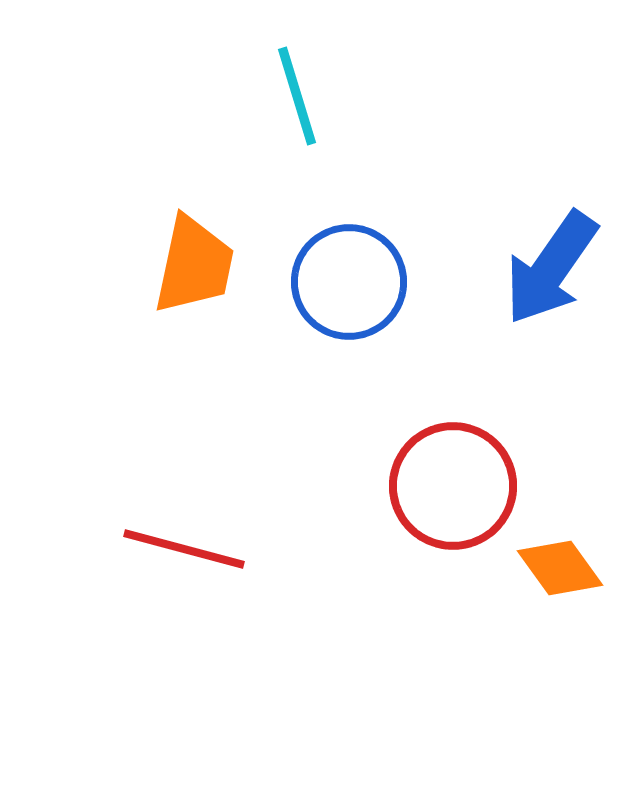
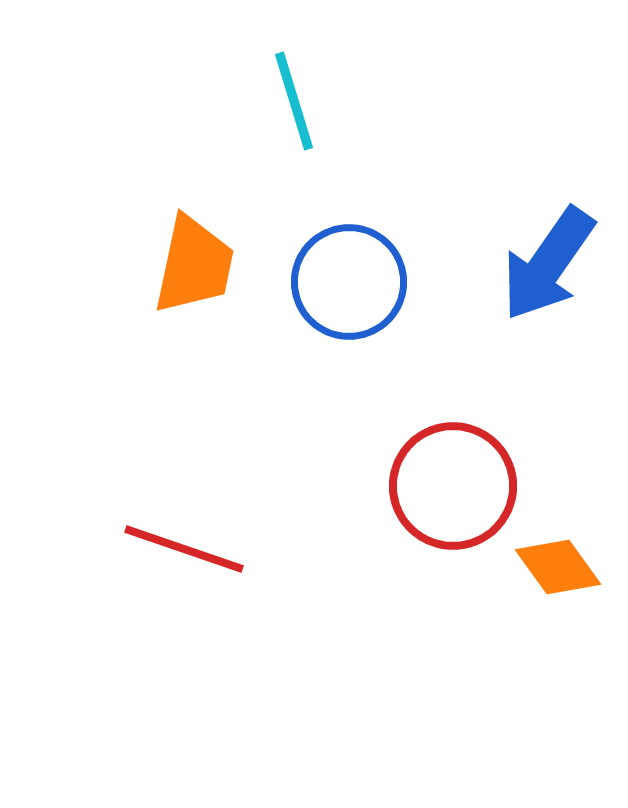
cyan line: moved 3 px left, 5 px down
blue arrow: moved 3 px left, 4 px up
red line: rotated 4 degrees clockwise
orange diamond: moved 2 px left, 1 px up
